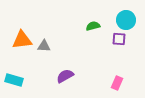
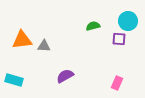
cyan circle: moved 2 px right, 1 px down
